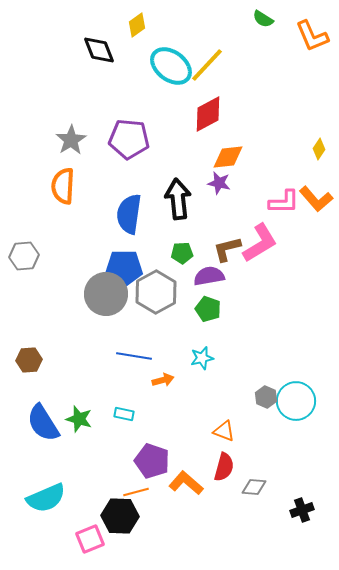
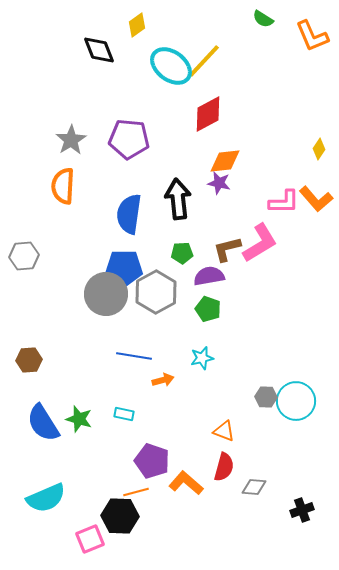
yellow line at (207, 65): moved 3 px left, 4 px up
orange diamond at (228, 157): moved 3 px left, 4 px down
gray hexagon at (266, 397): rotated 20 degrees counterclockwise
